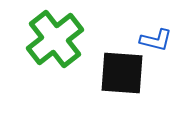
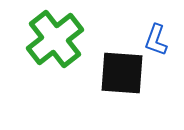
blue L-shape: rotated 96 degrees clockwise
